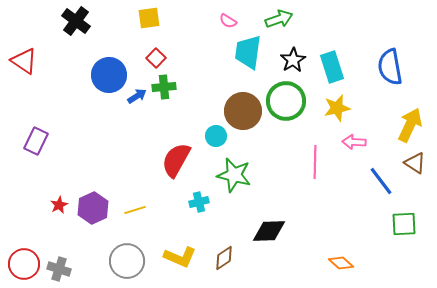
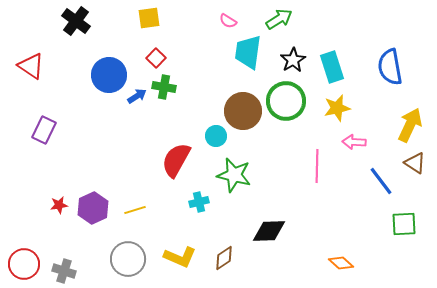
green arrow: rotated 12 degrees counterclockwise
red triangle: moved 7 px right, 5 px down
green cross: rotated 15 degrees clockwise
purple rectangle: moved 8 px right, 11 px up
pink line: moved 2 px right, 4 px down
red star: rotated 18 degrees clockwise
gray circle: moved 1 px right, 2 px up
gray cross: moved 5 px right, 2 px down
